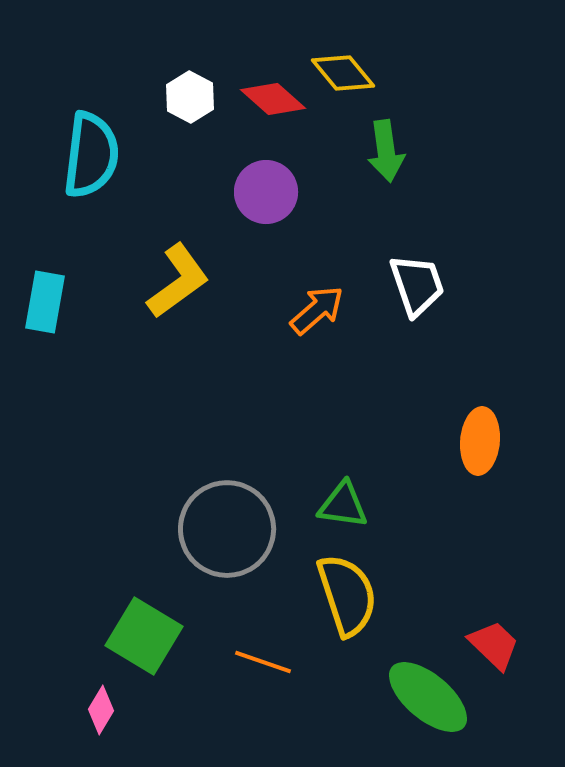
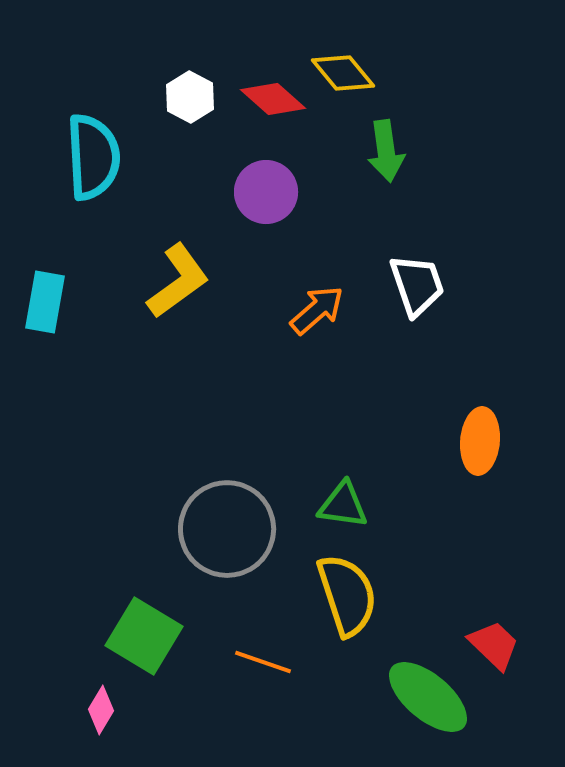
cyan semicircle: moved 2 px right, 2 px down; rotated 10 degrees counterclockwise
